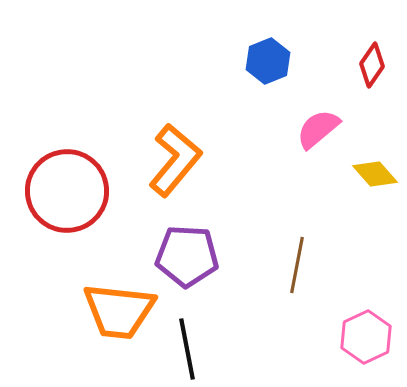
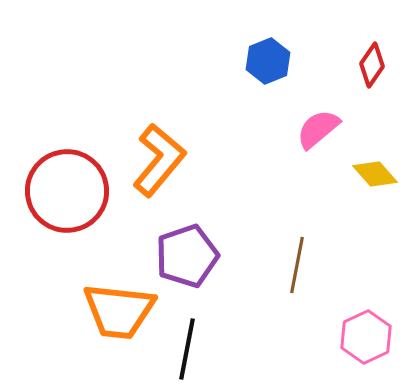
orange L-shape: moved 16 px left
purple pentagon: rotated 22 degrees counterclockwise
black line: rotated 22 degrees clockwise
